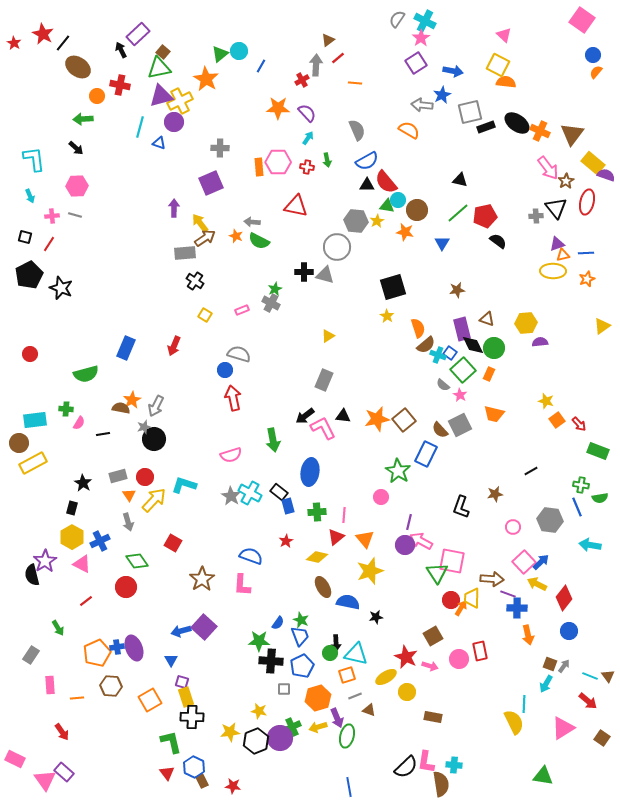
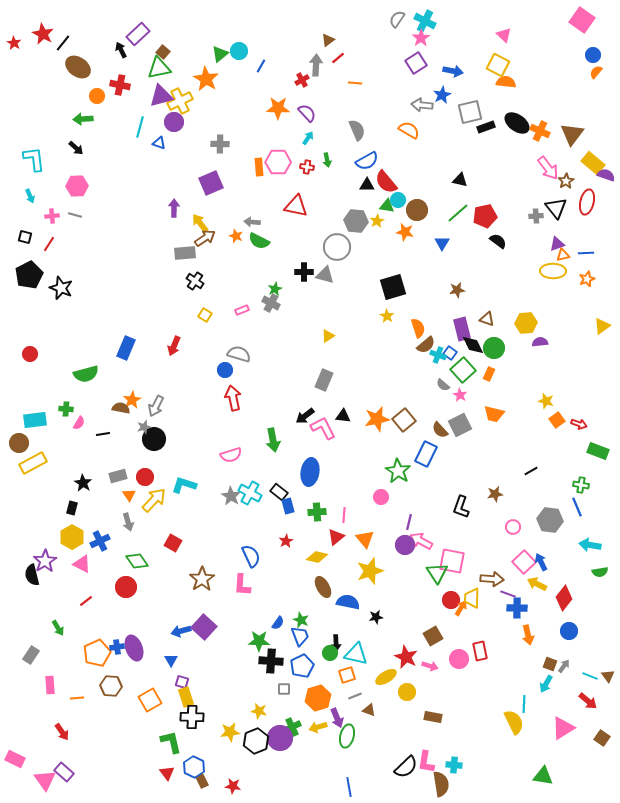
gray cross at (220, 148): moved 4 px up
red arrow at (579, 424): rotated 28 degrees counterclockwise
green semicircle at (600, 498): moved 74 px down
blue semicircle at (251, 556): rotated 45 degrees clockwise
blue arrow at (541, 562): rotated 72 degrees counterclockwise
